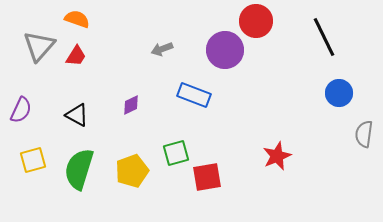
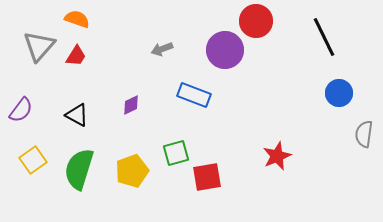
purple semicircle: rotated 12 degrees clockwise
yellow square: rotated 20 degrees counterclockwise
